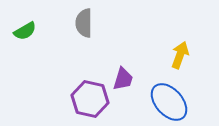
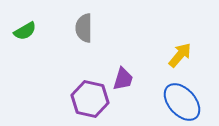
gray semicircle: moved 5 px down
yellow arrow: rotated 20 degrees clockwise
blue ellipse: moved 13 px right
